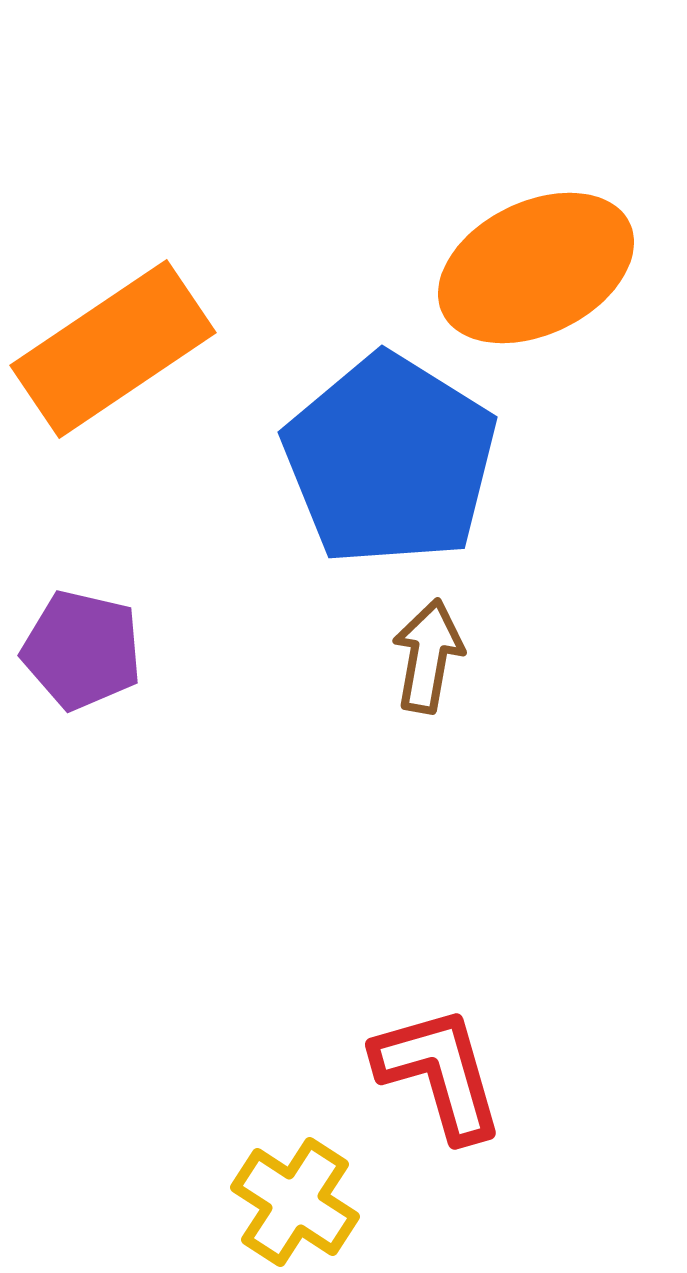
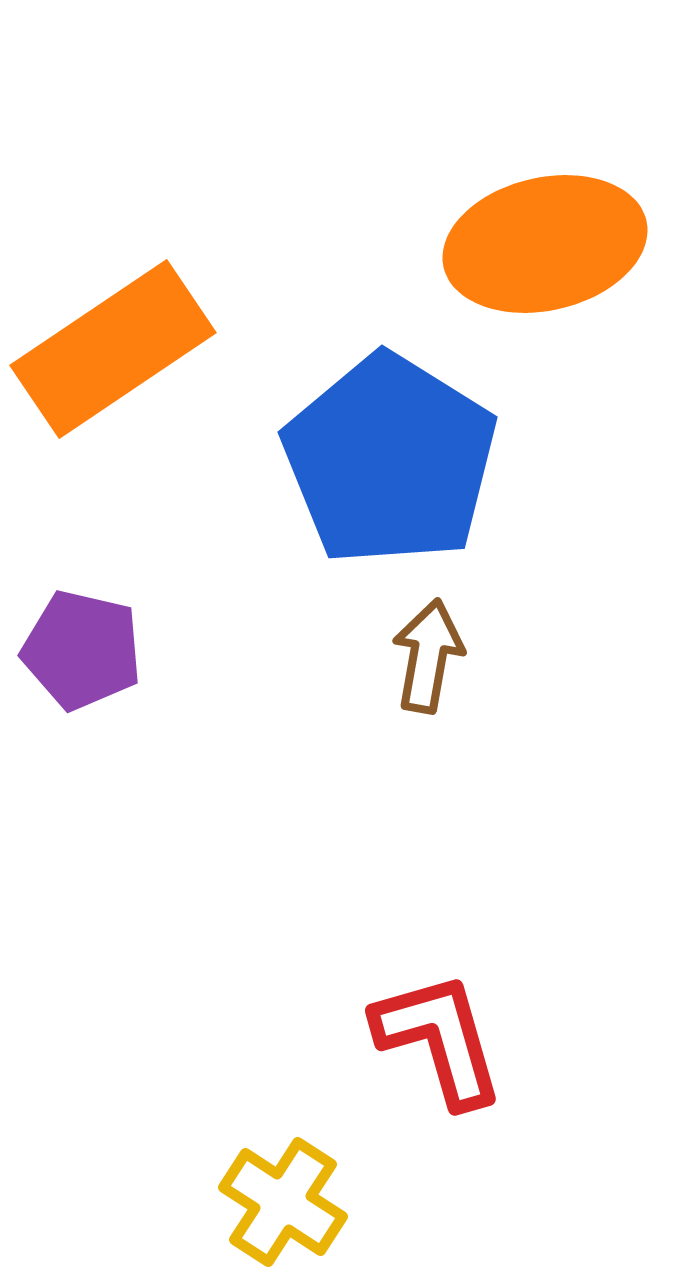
orange ellipse: moved 9 px right, 24 px up; rotated 13 degrees clockwise
red L-shape: moved 34 px up
yellow cross: moved 12 px left
